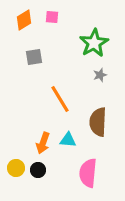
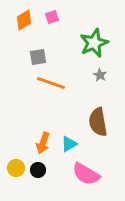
pink square: rotated 24 degrees counterclockwise
green star: rotated 8 degrees clockwise
gray square: moved 4 px right
gray star: rotated 24 degrees counterclockwise
orange line: moved 9 px left, 16 px up; rotated 40 degrees counterclockwise
brown semicircle: rotated 12 degrees counterclockwise
cyan triangle: moved 1 px right, 4 px down; rotated 36 degrees counterclockwise
pink semicircle: moved 2 px left, 1 px down; rotated 64 degrees counterclockwise
